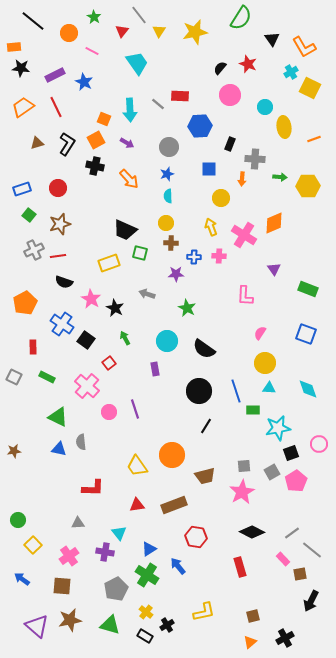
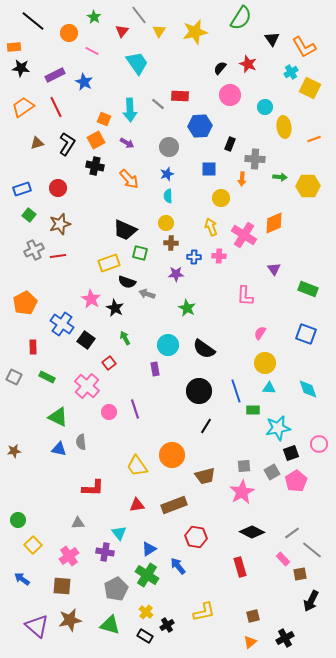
black semicircle at (64, 282): moved 63 px right
cyan circle at (167, 341): moved 1 px right, 4 px down
